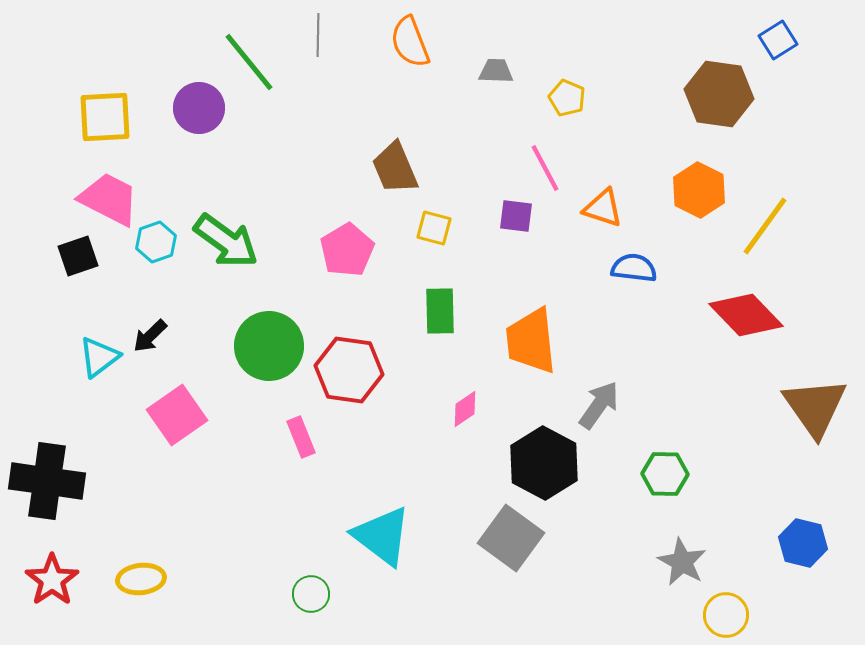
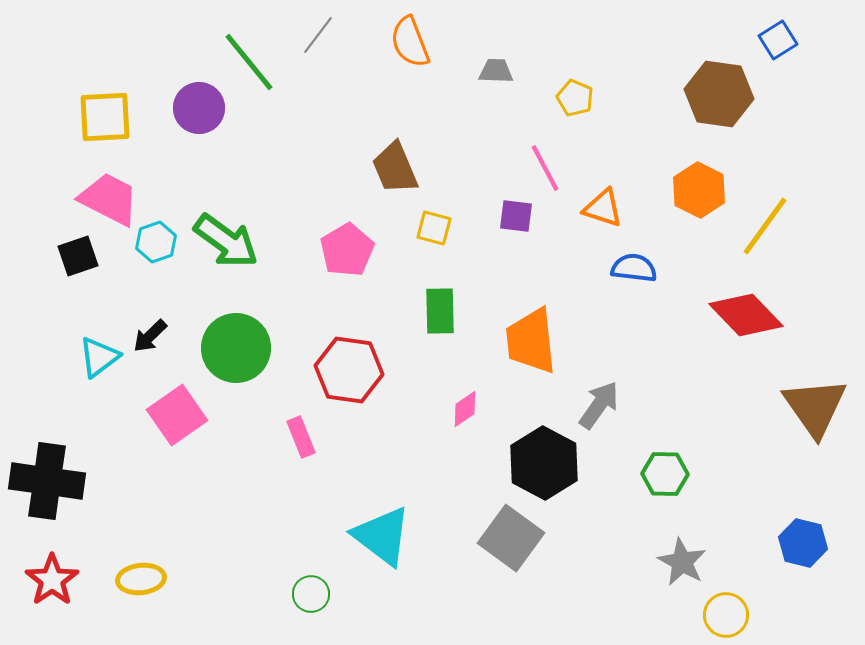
gray line at (318, 35): rotated 36 degrees clockwise
yellow pentagon at (567, 98): moved 8 px right
green circle at (269, 346): moved 33 px left, 2 px down
